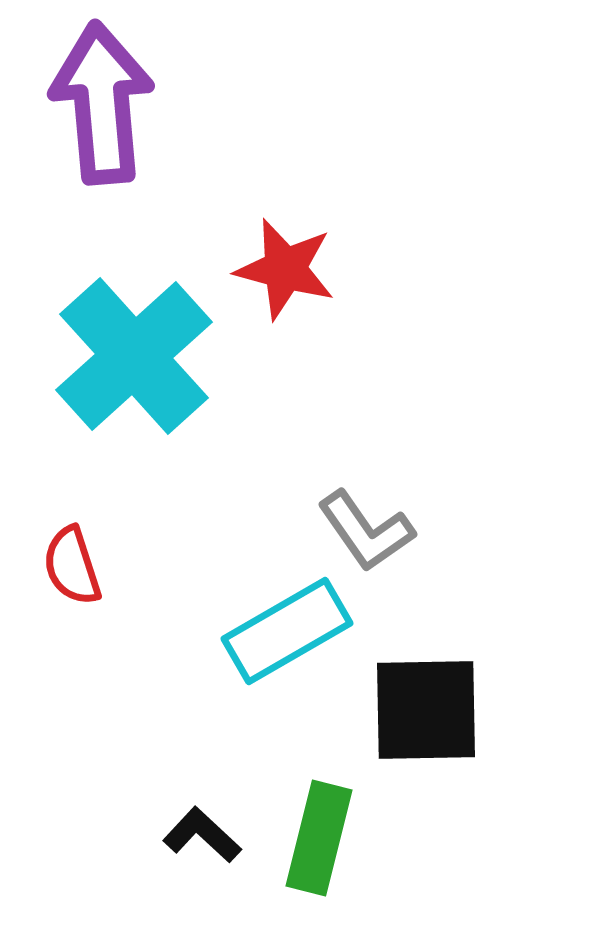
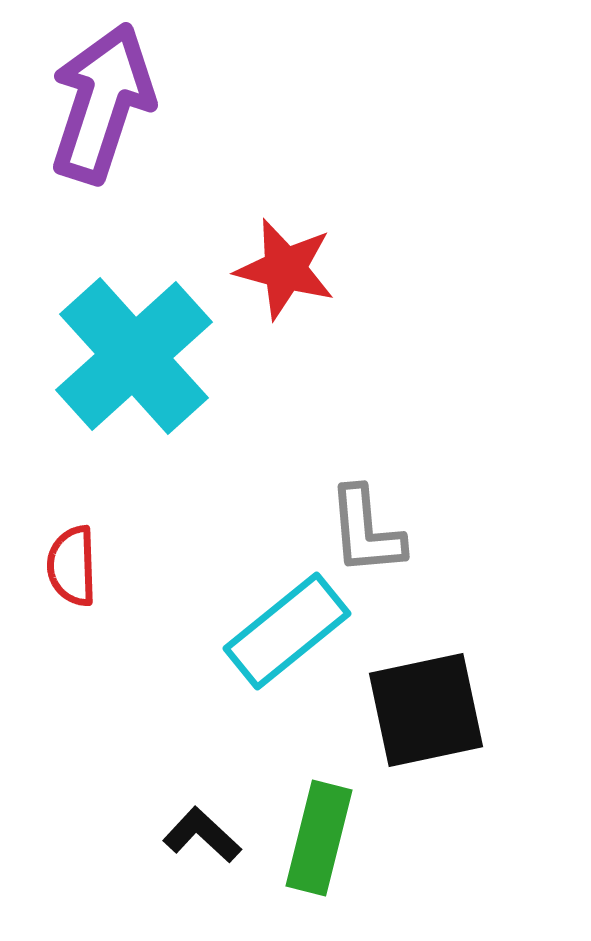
purple arrow: rotated 23 degrees clockwise
gray L-shape: rotated 30 degrees clockwise
red semicircle: rotated 16 degrees clockwise
cyan rectangle: rotated 9 degrees counterclockwise
black square: rotated 11 degrees counterclockwise
